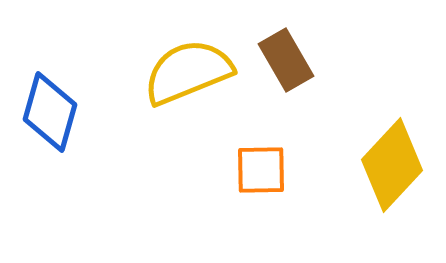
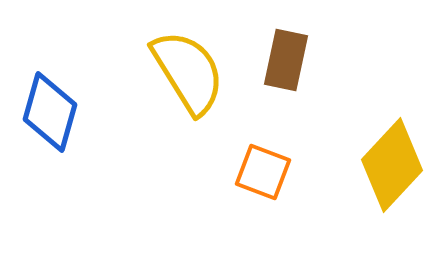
brown rectangle: rotated 42 degrees clockwise
yellow semicircle: rotated 80 degrees clockwise
orange square: moved 2 px right, 2 px down; rotated 22 degrees clockwise
